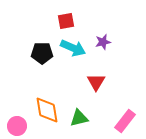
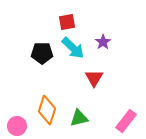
red square: moved 1 px right, 1 px down
purple star: rotated 21 degrees counterclockwise
cyan arrow: rotated 20 degrees clockwise
red triangle: moved 2 px left, 4 px up
orange diamond: rotated 28 degrees clockwise
pink rectangle: moved 1 px right
